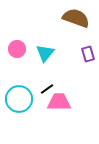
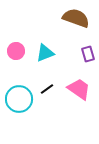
pink circle: moved 1 px left, 2 px down
cyan triangle: rotated 30 degrees clockwise
pink trapezoid: moved 20 px right, 13 px up; rotated 35 degrees clockwise
